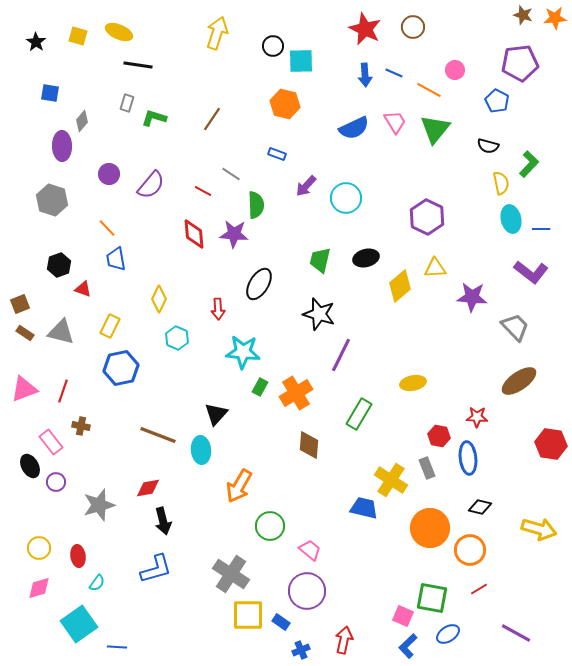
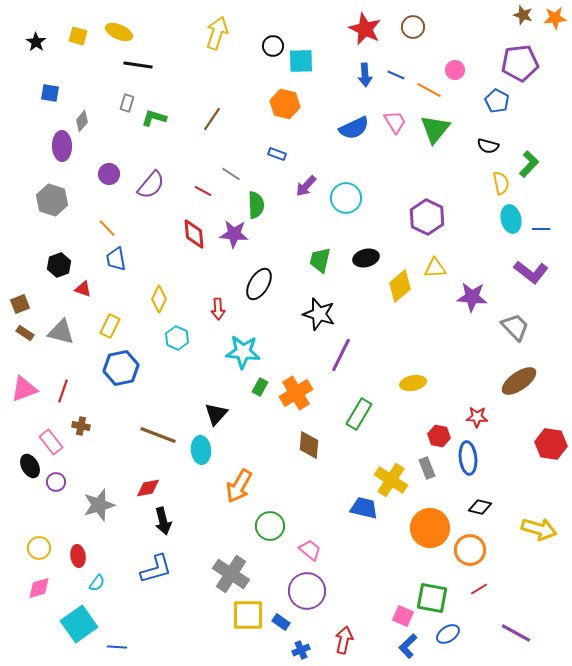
blue line at (394, 73): moved 2 px right, 2 px down
